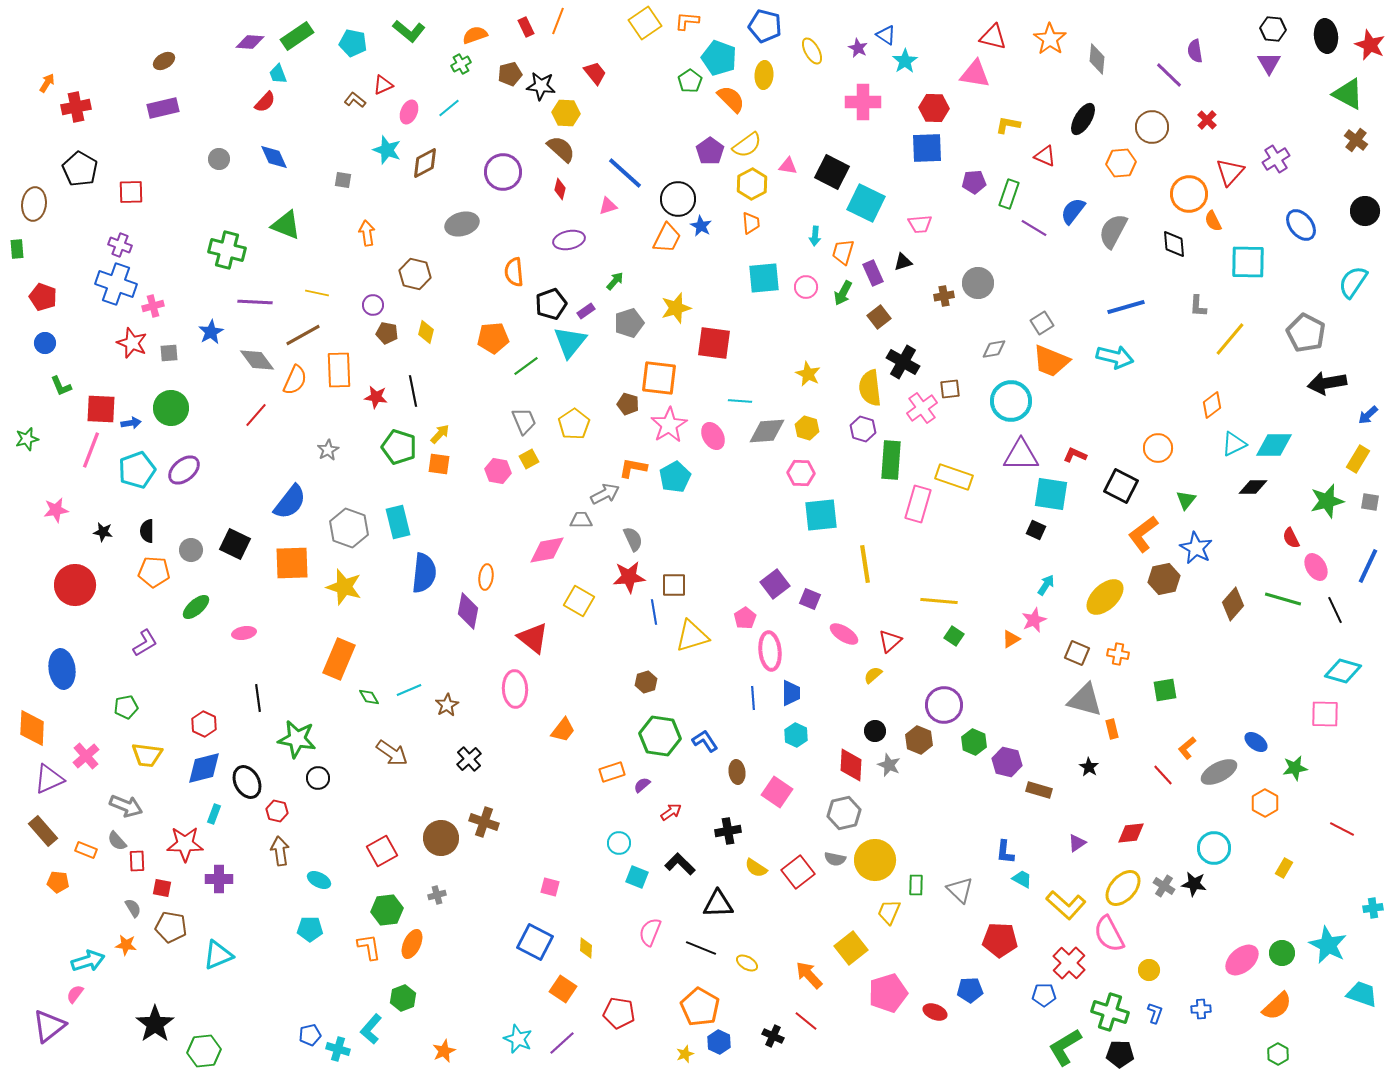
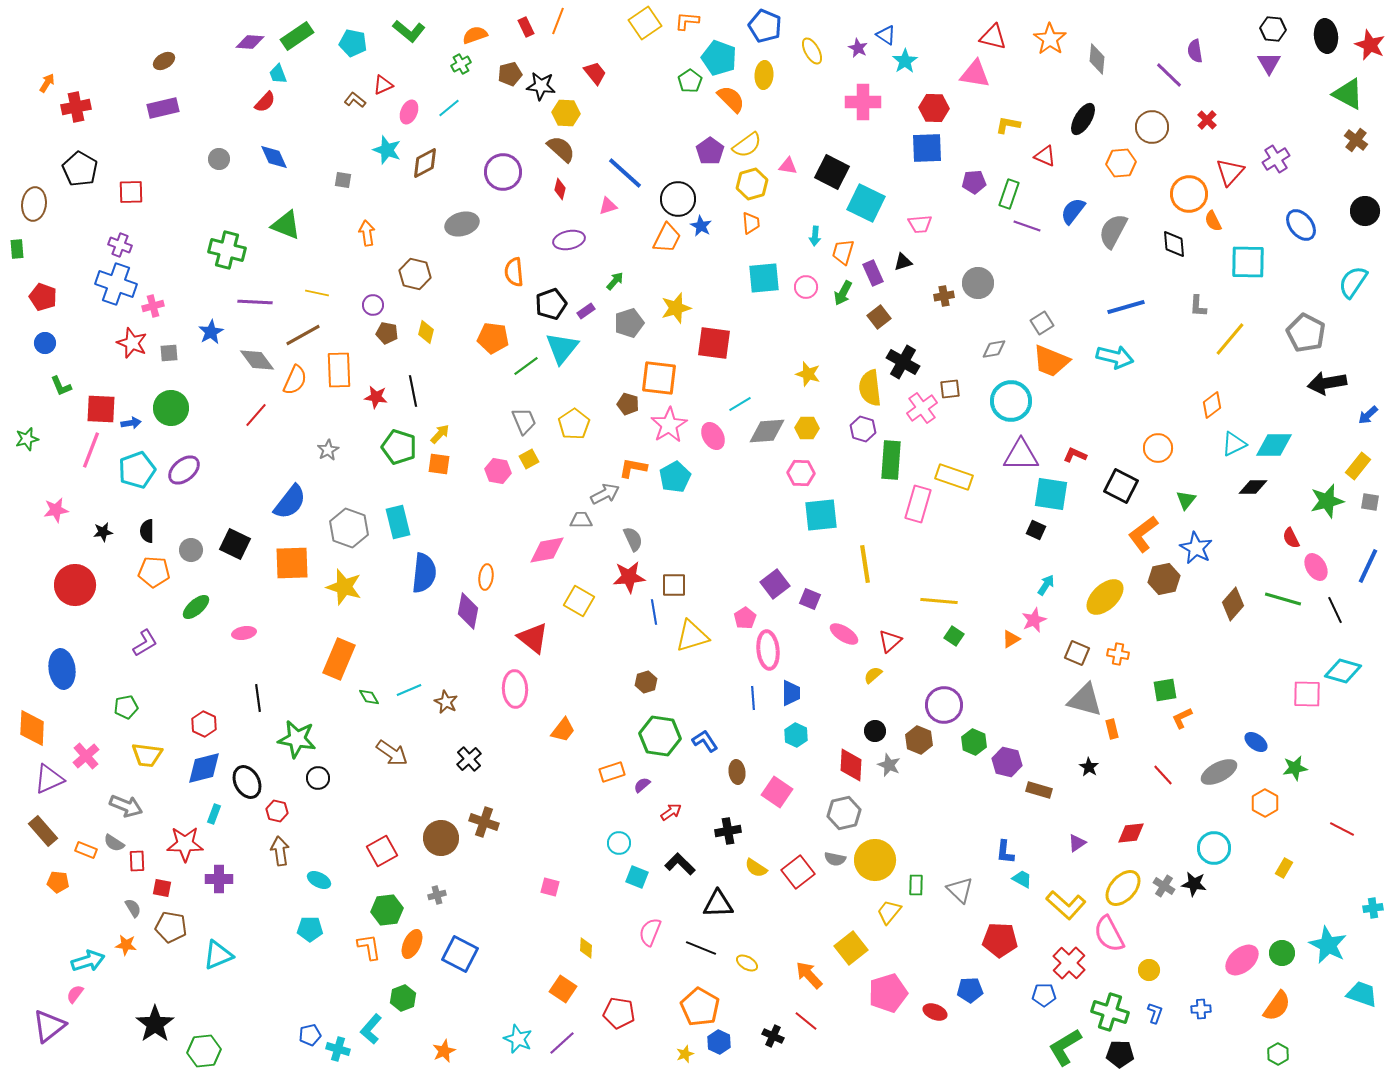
blue pentagon at (765, 26): rotated 8 degrees clockwise
yellow hexagon at (752, 184): rotated 12 degrees clockwise
purple line at (1034, 228): moved 7 px left, 2 px up; rotated 12 degrees counterclockwise
orange pentagon at (493, 338): rotated 12 degrees clockwise
cyan triangle at (570, 342): moved 8 px left, 6 px down
yellow star at (808, 374): rotated 10 degrees counterclockwise
cyan line at (740, 401): moved 3 px down; rotated 35 degrees counterclockwise
yellow hexagon at (807, 428): rotated 15 degrees counterclockwise
yellow rectangle at (1358, 459): moved 7 px down; rotated 8 degrees clockwise
black star at (103, 532): rotated 18 degrees counterclockwise
pink ellipse at (770, 651): moved 2 px left, 1 px up
brown star at (447, 705): moved 1 px left, 3 px up; rotated 15 degrees counterclockwise
pink square at (1325, 714): moved 18 px left, 20 px up
orange L-shape at (1187, 748): moved 5 px left, 30 px up; rotated 15 degrees clockwise
gray semicircle at (117, 841): moved 3 px left, 2 px down; rotated 15 degrees counterclockwise
yellow trapezoid at (889, 912): rotated 16 degrees clockwise
blue square at (535, 942): moved 75 px left, 12 px down
orange semicircle at (1277, 1006): rotated 12 degrees counterclockwise
